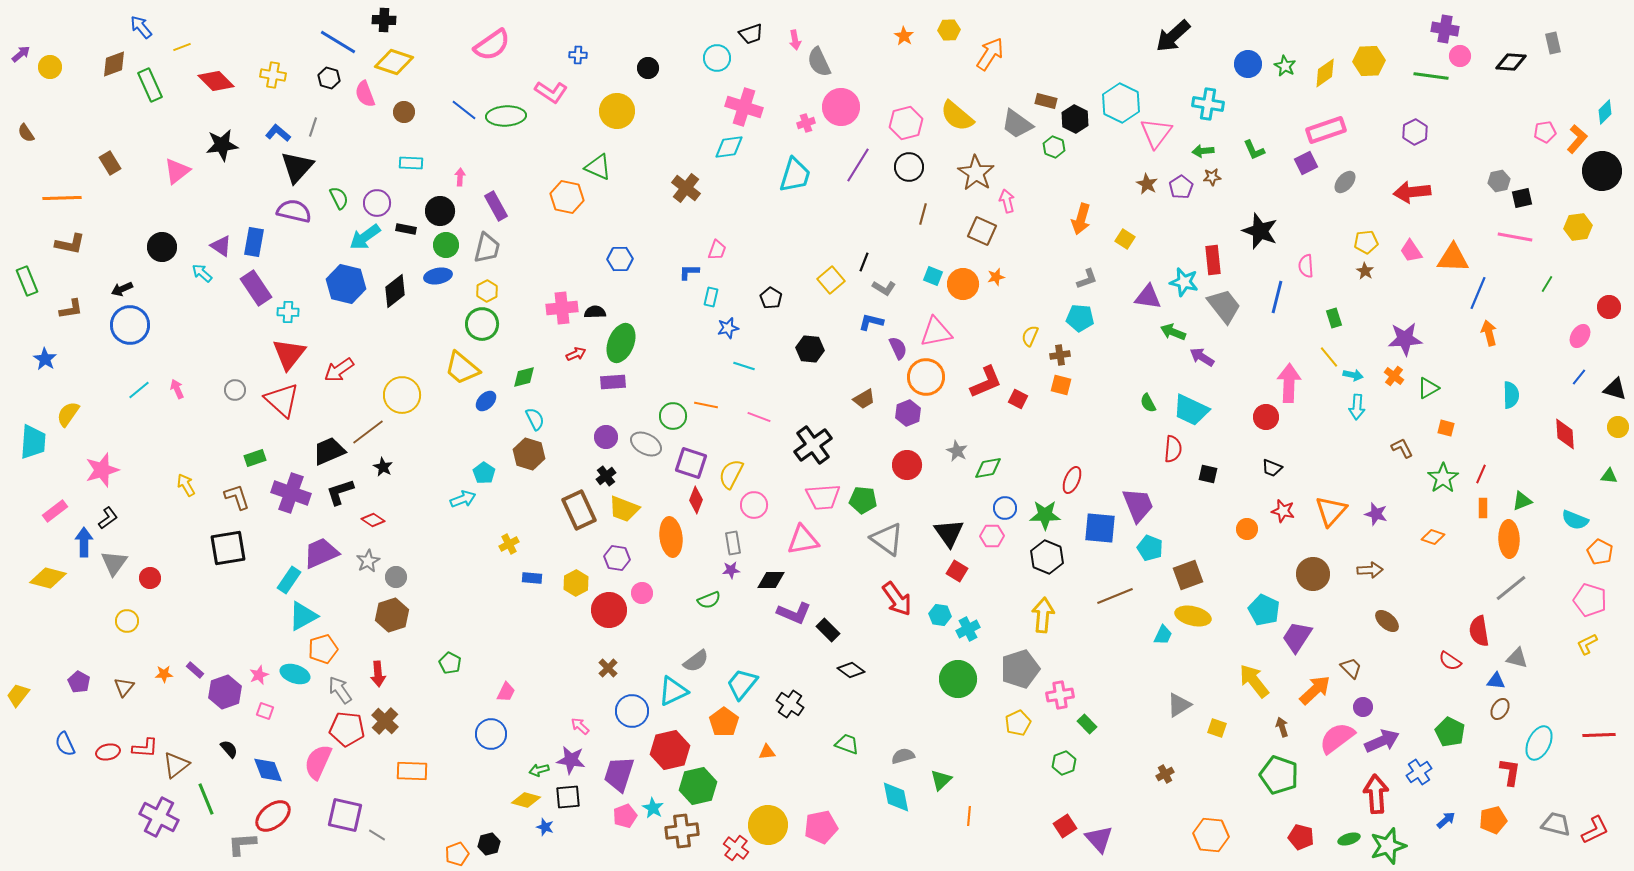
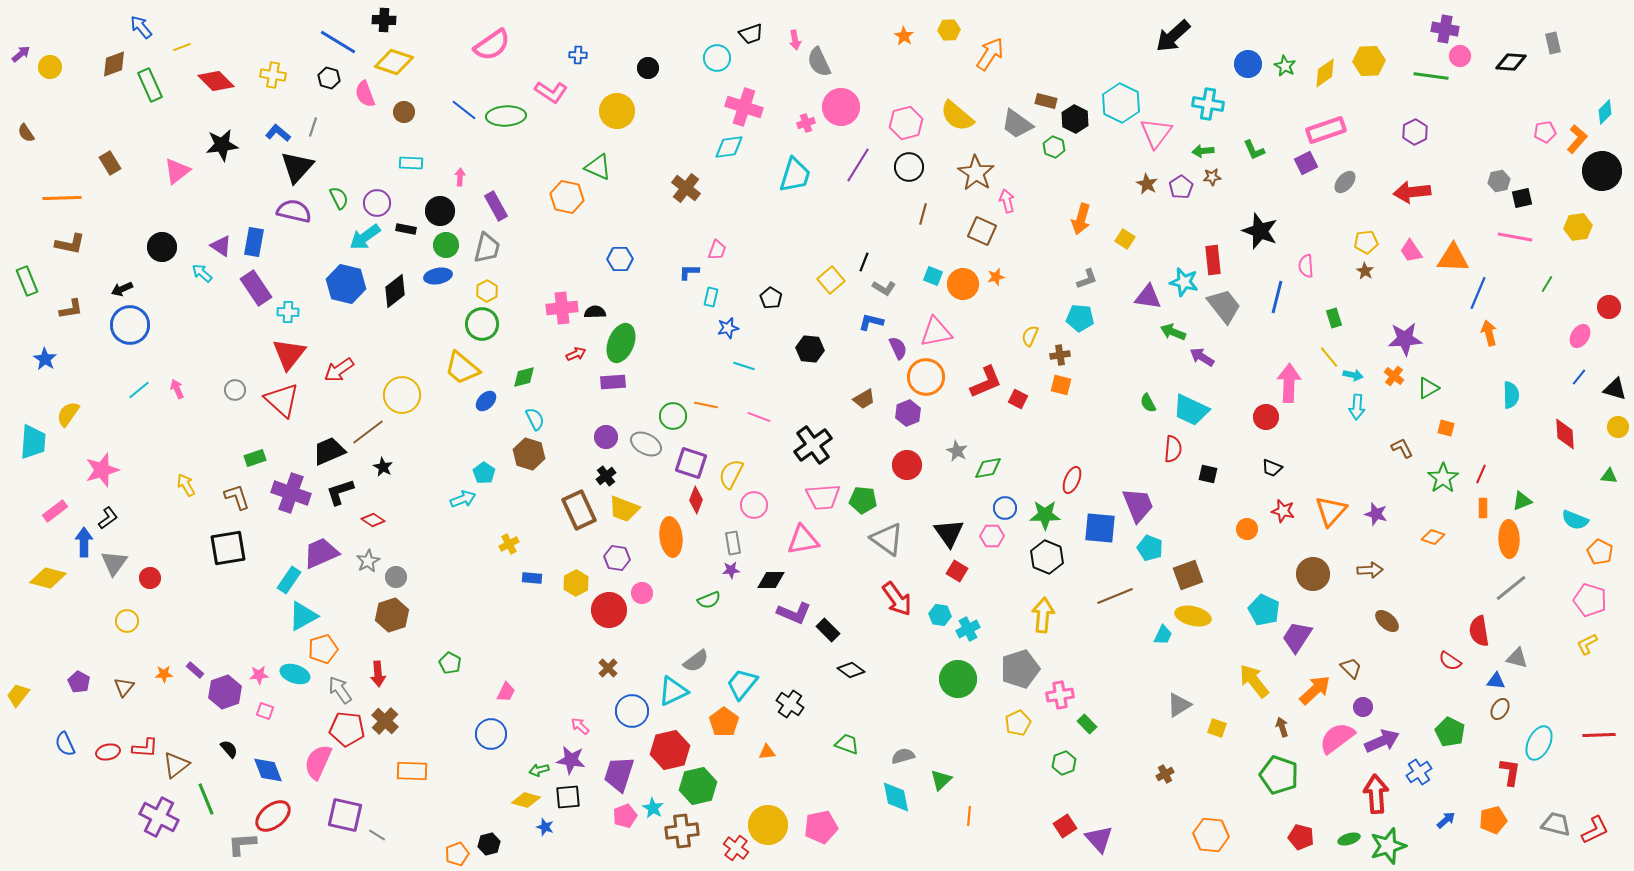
pink star at (259, 675): rotated 18 degrees clockwise
